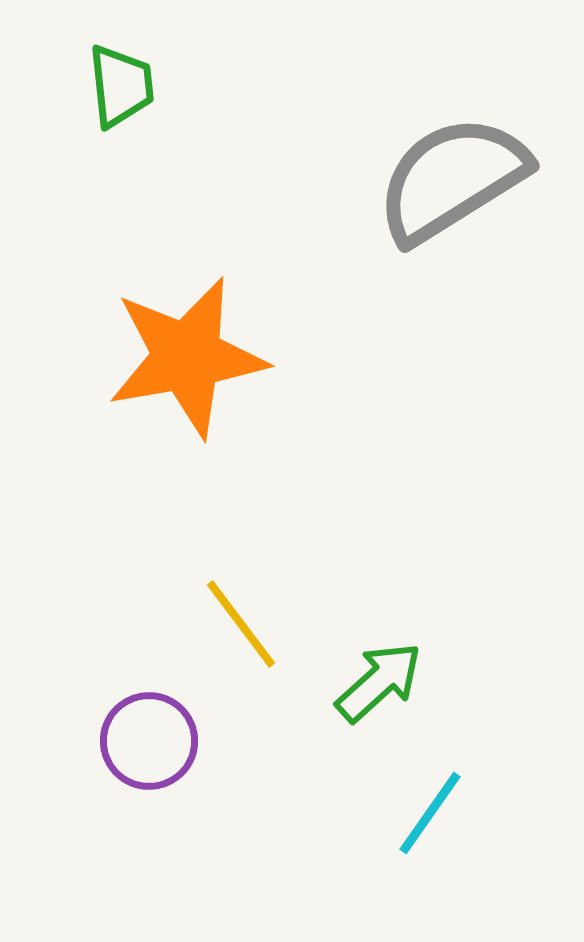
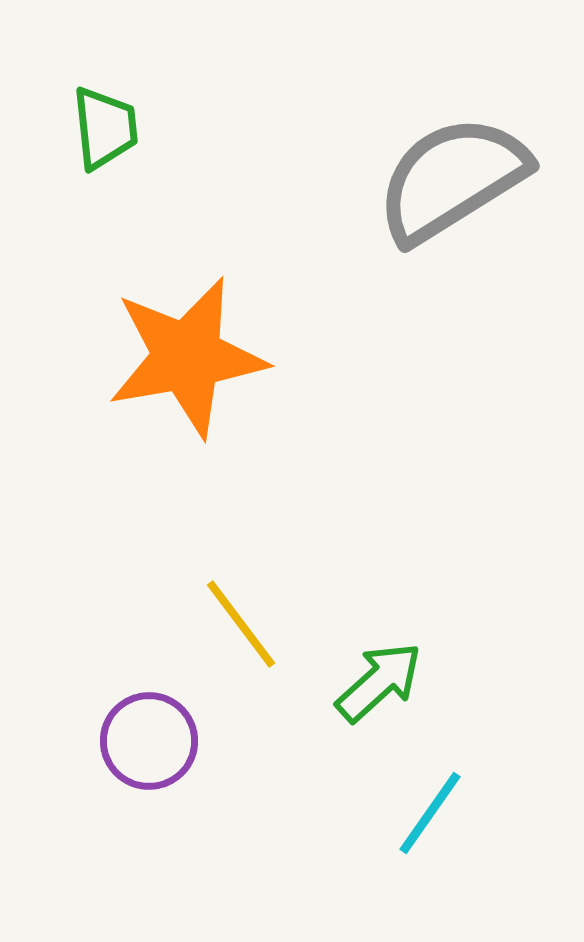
green trapezoid: moved 16 px left, 42 px down
